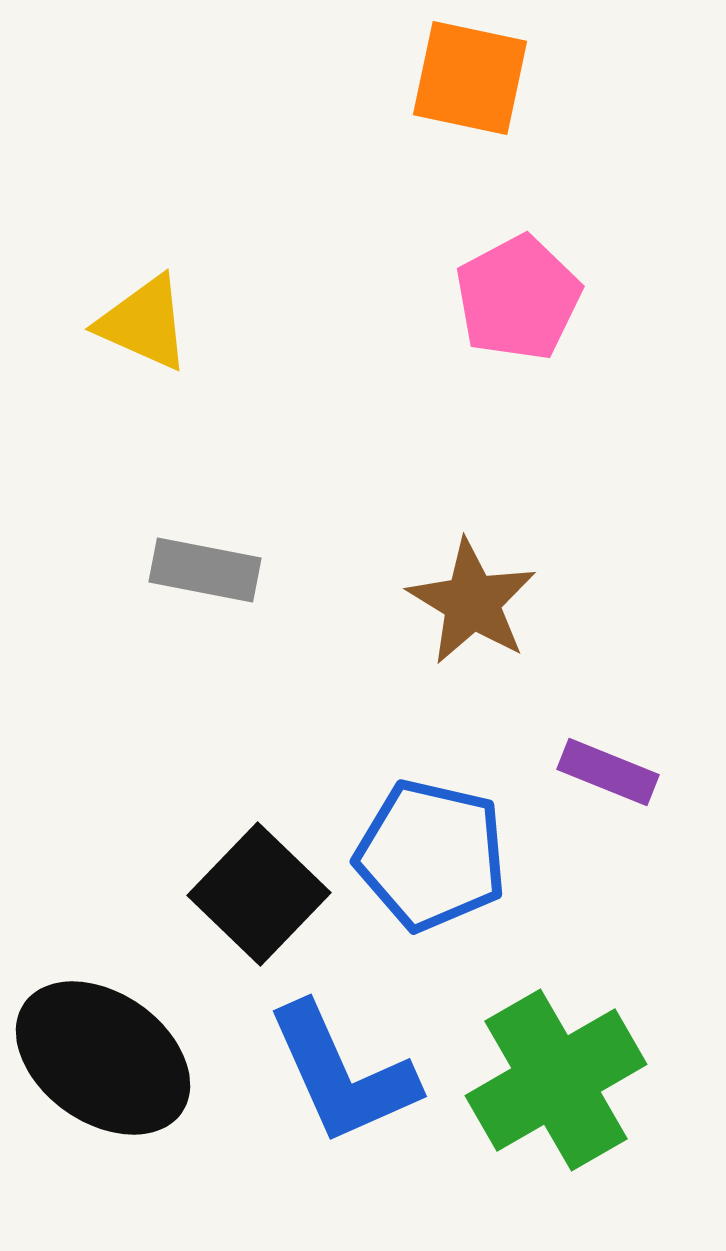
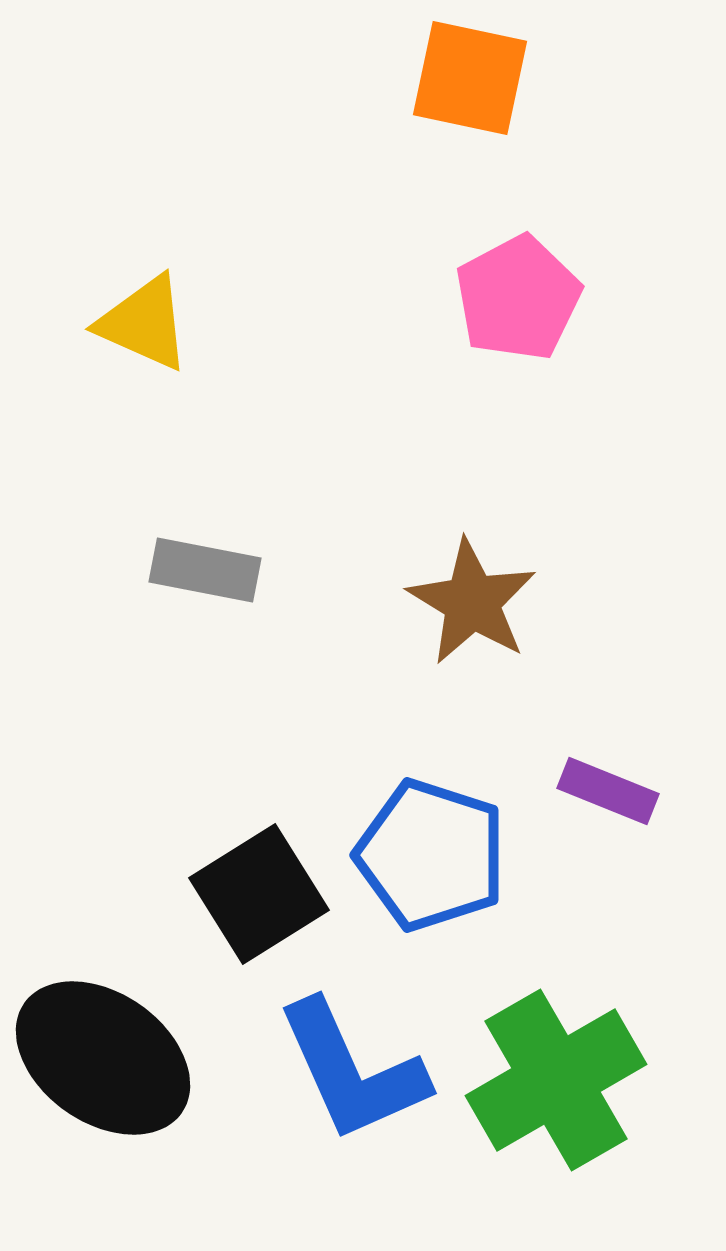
purple rectangle: moved 19 px down
blue pentagon: rotated 5 degrees clockwise
black square: rotated 14 degrees clockwise
blue L-shape: moved 10 px right, 3 px up
